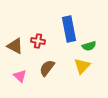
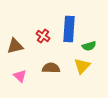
blue rectangle: rotated 15 degrees clockwise
red cross: moved 5 px right, 5 px up; rotated 24 degrees clockwise
brown triangle: rotated 42 degrees counterclockwise
brown semicircle: moved 4 px right; rotated 54 degrees clockwise
